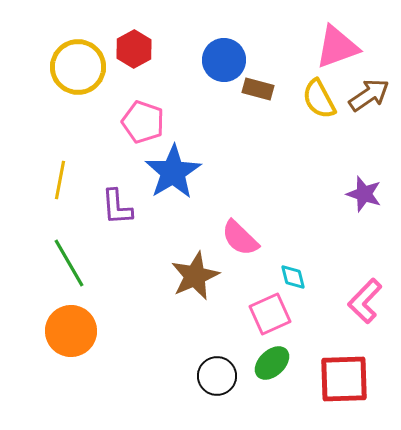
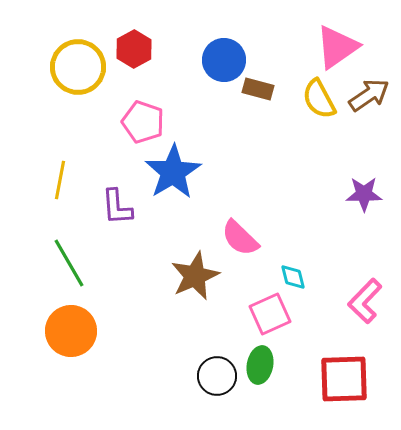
pink triangle: rotated 15 degrees counterclockwise
purple star: rotated 18 degrees counterclockwise
green ellipse: moved 12 px left, 2 px down; rotated 36 degrees counterclockwise
